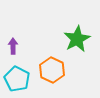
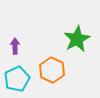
purple arrow: moved 2 px right
cyan pentagon: rotated 20 degrees clockwise
